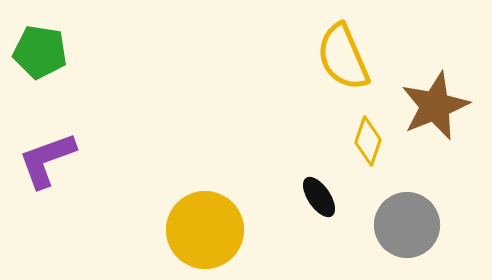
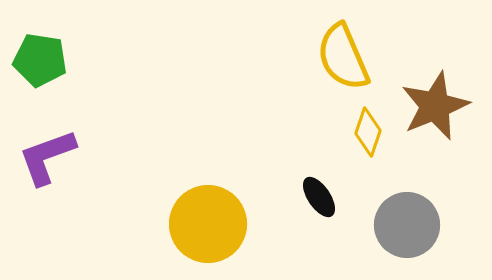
green pentagon: moved 8 px down
yellow diamond: moved 9 px up
purple L-shape: moved 3 px up
yellow circle: moved 3 px right, 6 px up
